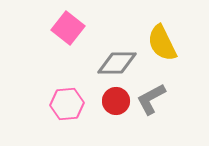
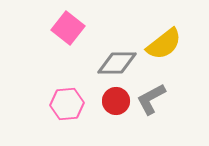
yellow semicircle: moved 2 px right, 1 px down; rotated 102 degrees counterclockwise
